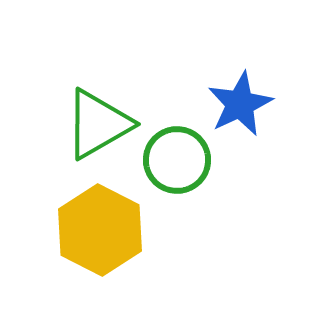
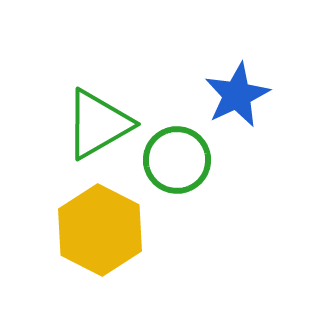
blue star: moved 3 px left, 9 px up
